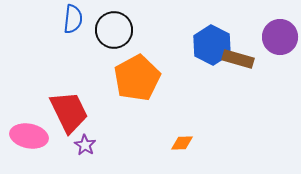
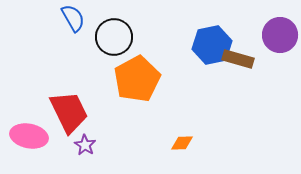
blue semicircle: moved 1 px up; rotated 36 degrees counterclockwise
black circle: moved 7 px down
purple circle: moved 2 px up
blue hexagon: rotated 21 degrees clockwise
orange pentagon: moved 1 px down
